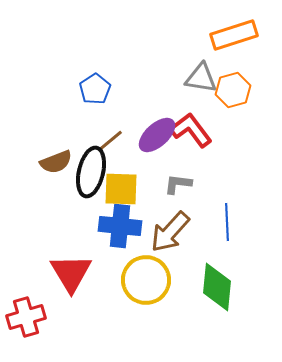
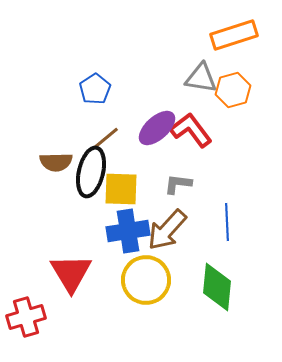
purple ellipse: moved 7 px up
brown line: moved 4 px left, 3 px up
brown semicircle: rotated 20 degrees clockwise
blue cross: moved 8 px right, 5 px down; rotated 15 degrees counterclockwise
brown arrow: moved 3 px left, 2 px up
